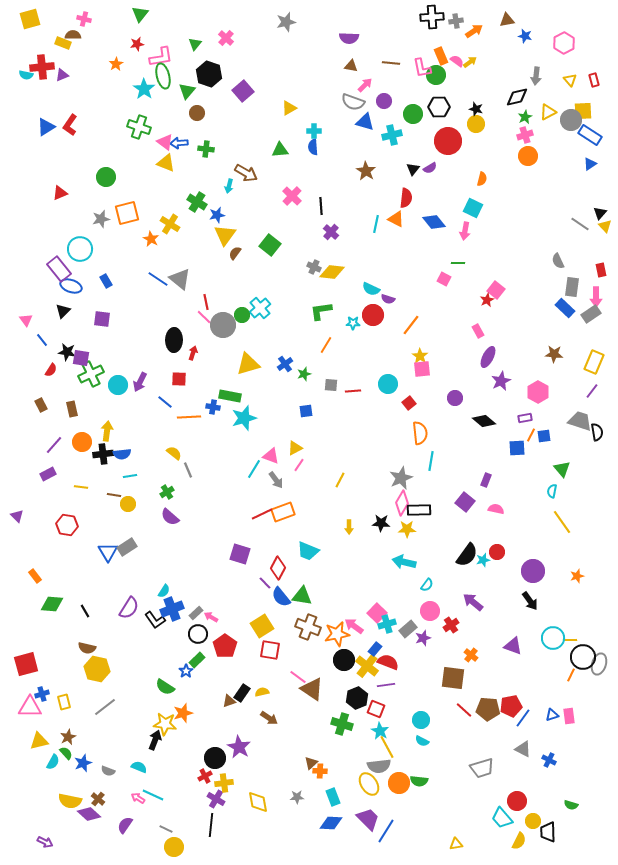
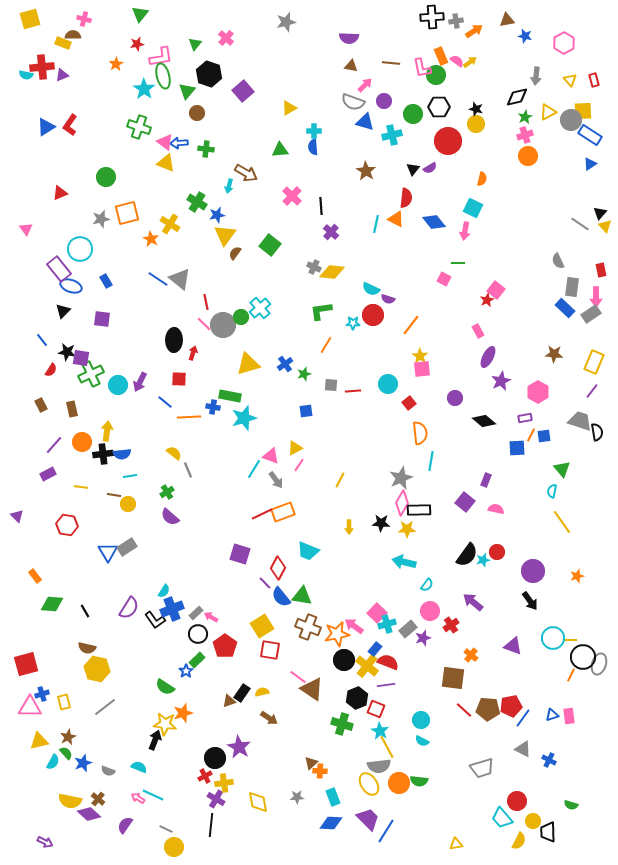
green circle at (242, 315): moved 1 px left, 2 px down
pink line at (204, 317): moved 7 px down
pink triangle at (26, 320): moved 91 px up
